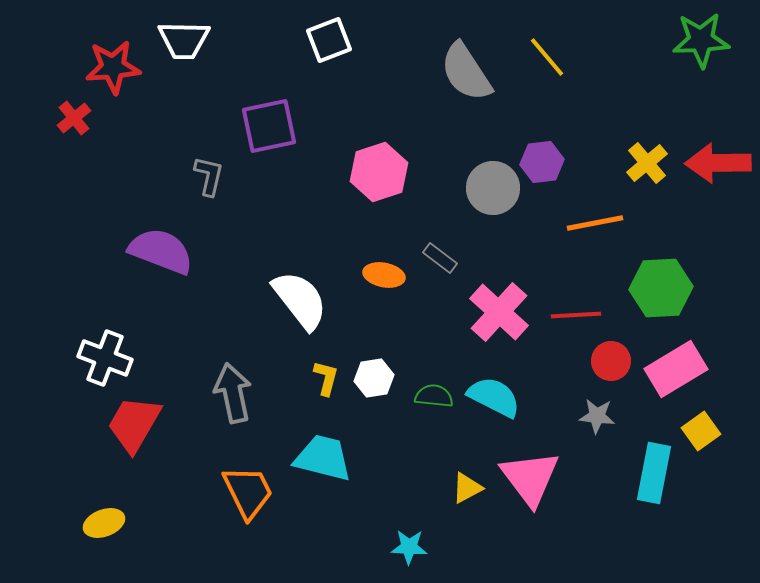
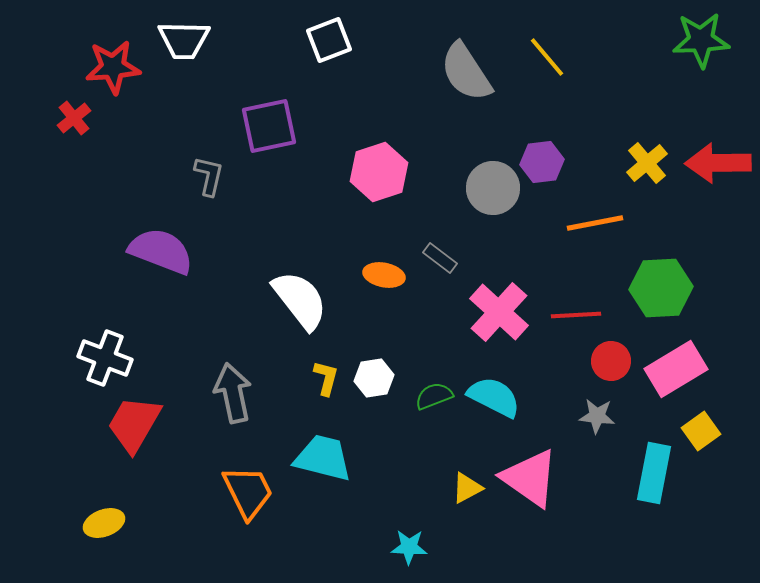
green semicircle: rotated 27 degrees counterclockwise
pink triangle: rotated 18 degrees counterclockwise
